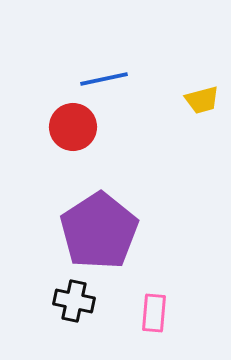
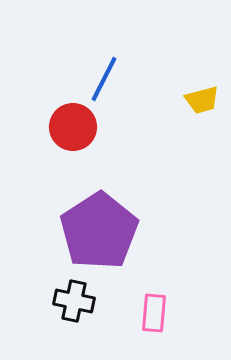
blue line: rotated 51 degrees counterclockwise
